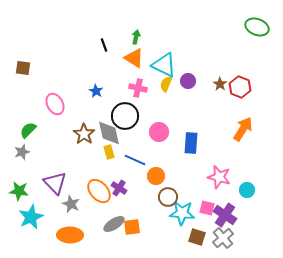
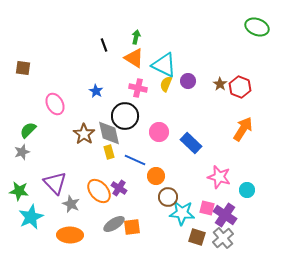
blue rectangle at (191, 143): rotated 50 degrees counterclockwise
